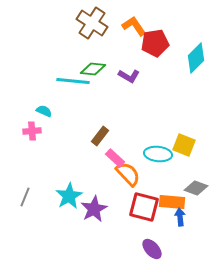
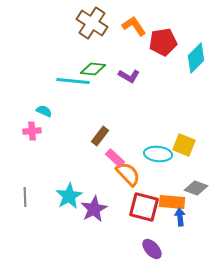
red pentagon: moved 8 px right, 1 px up
gray line: rotated 24 degrees counterclockwise
